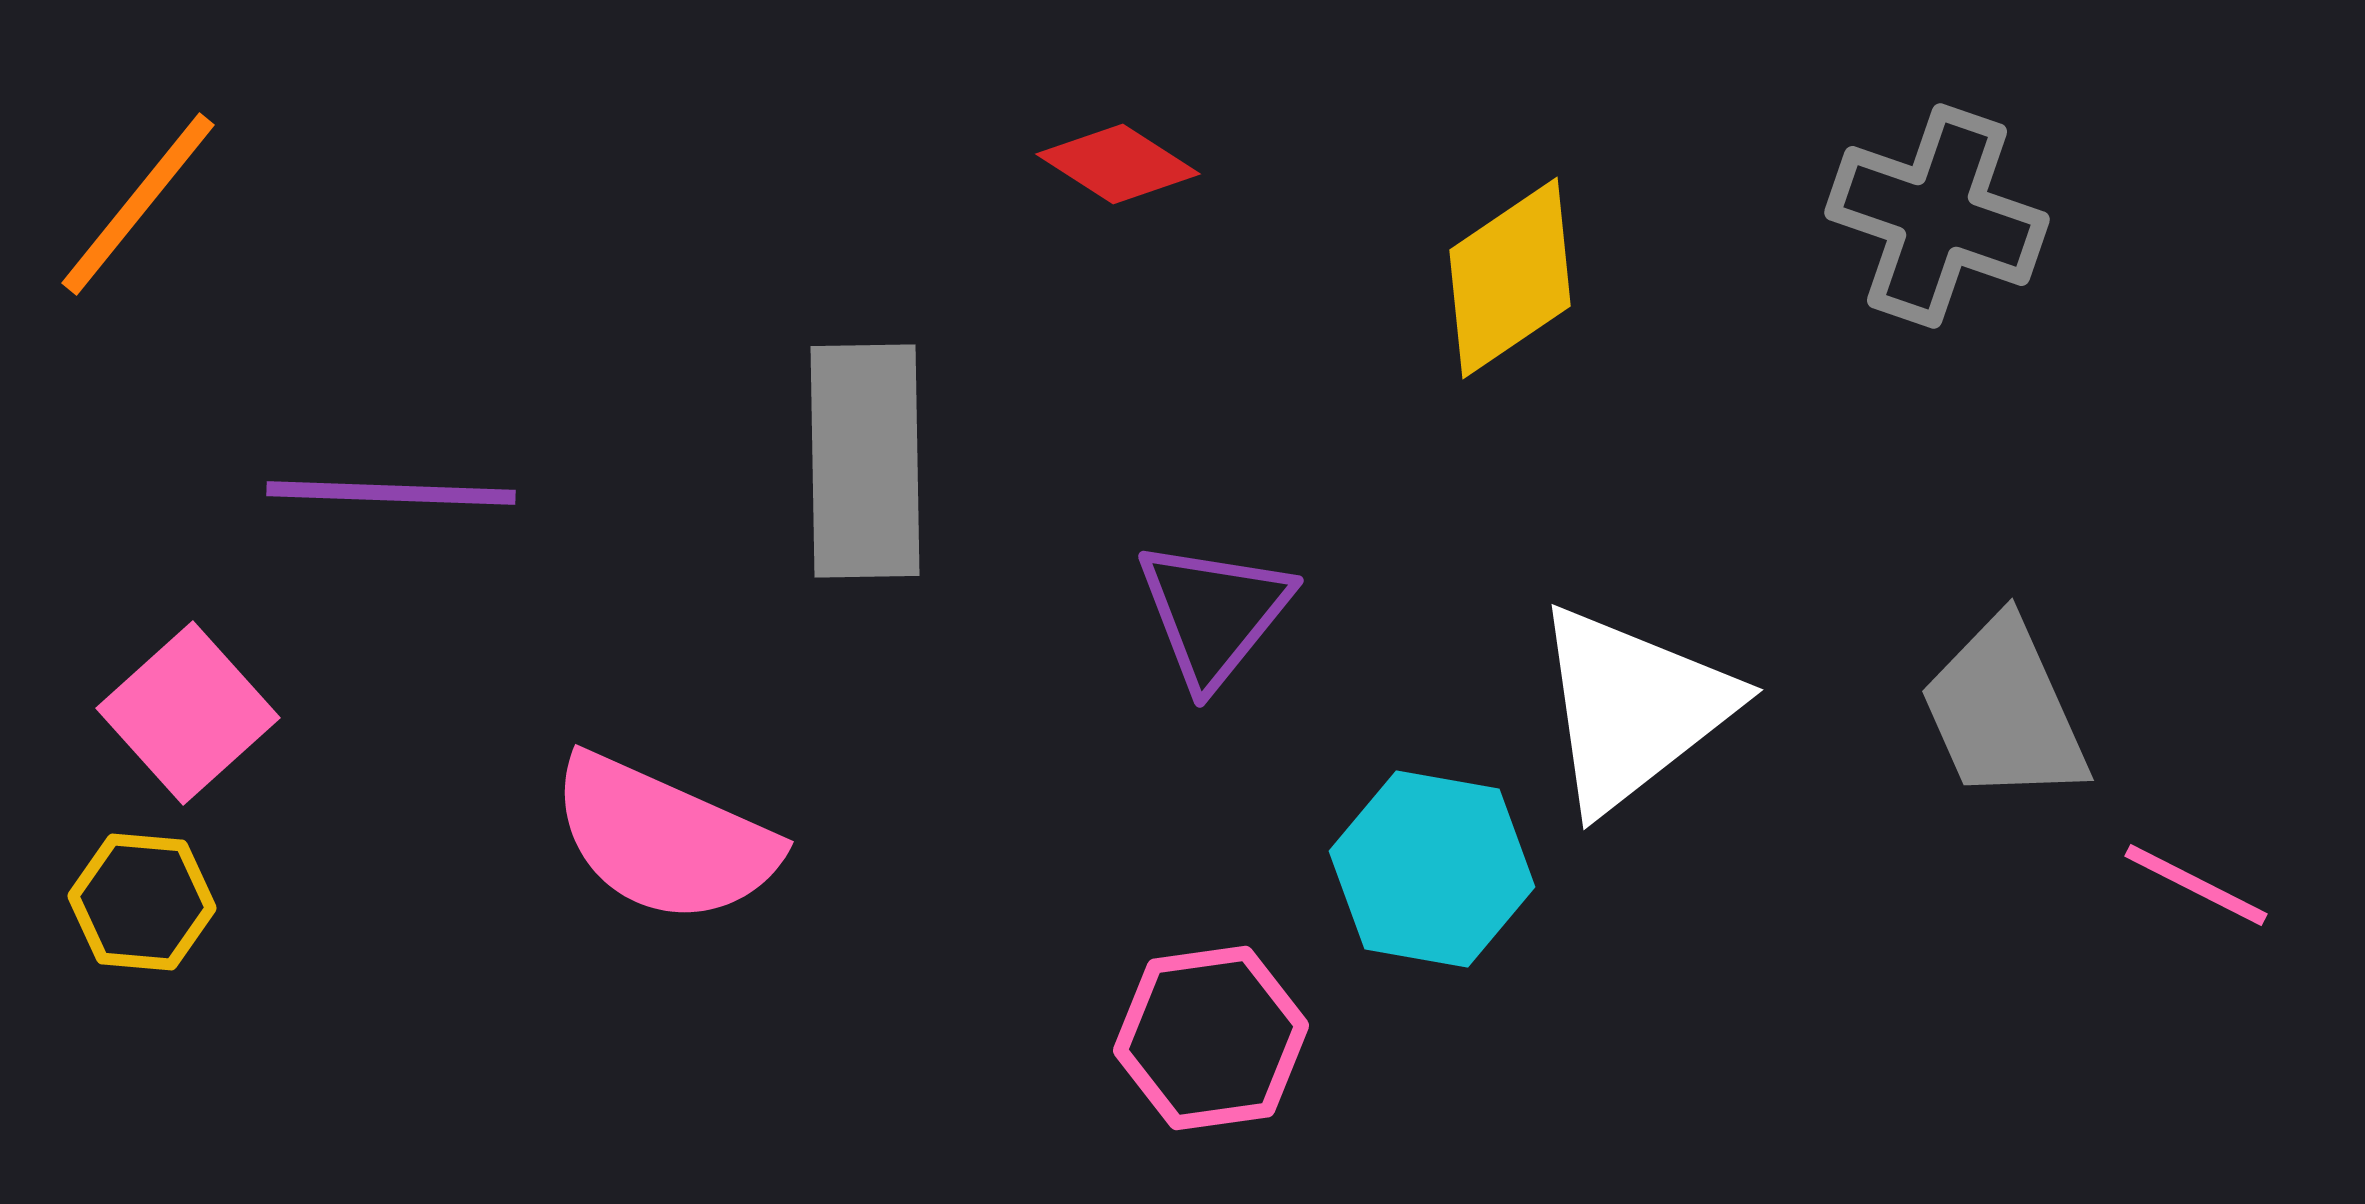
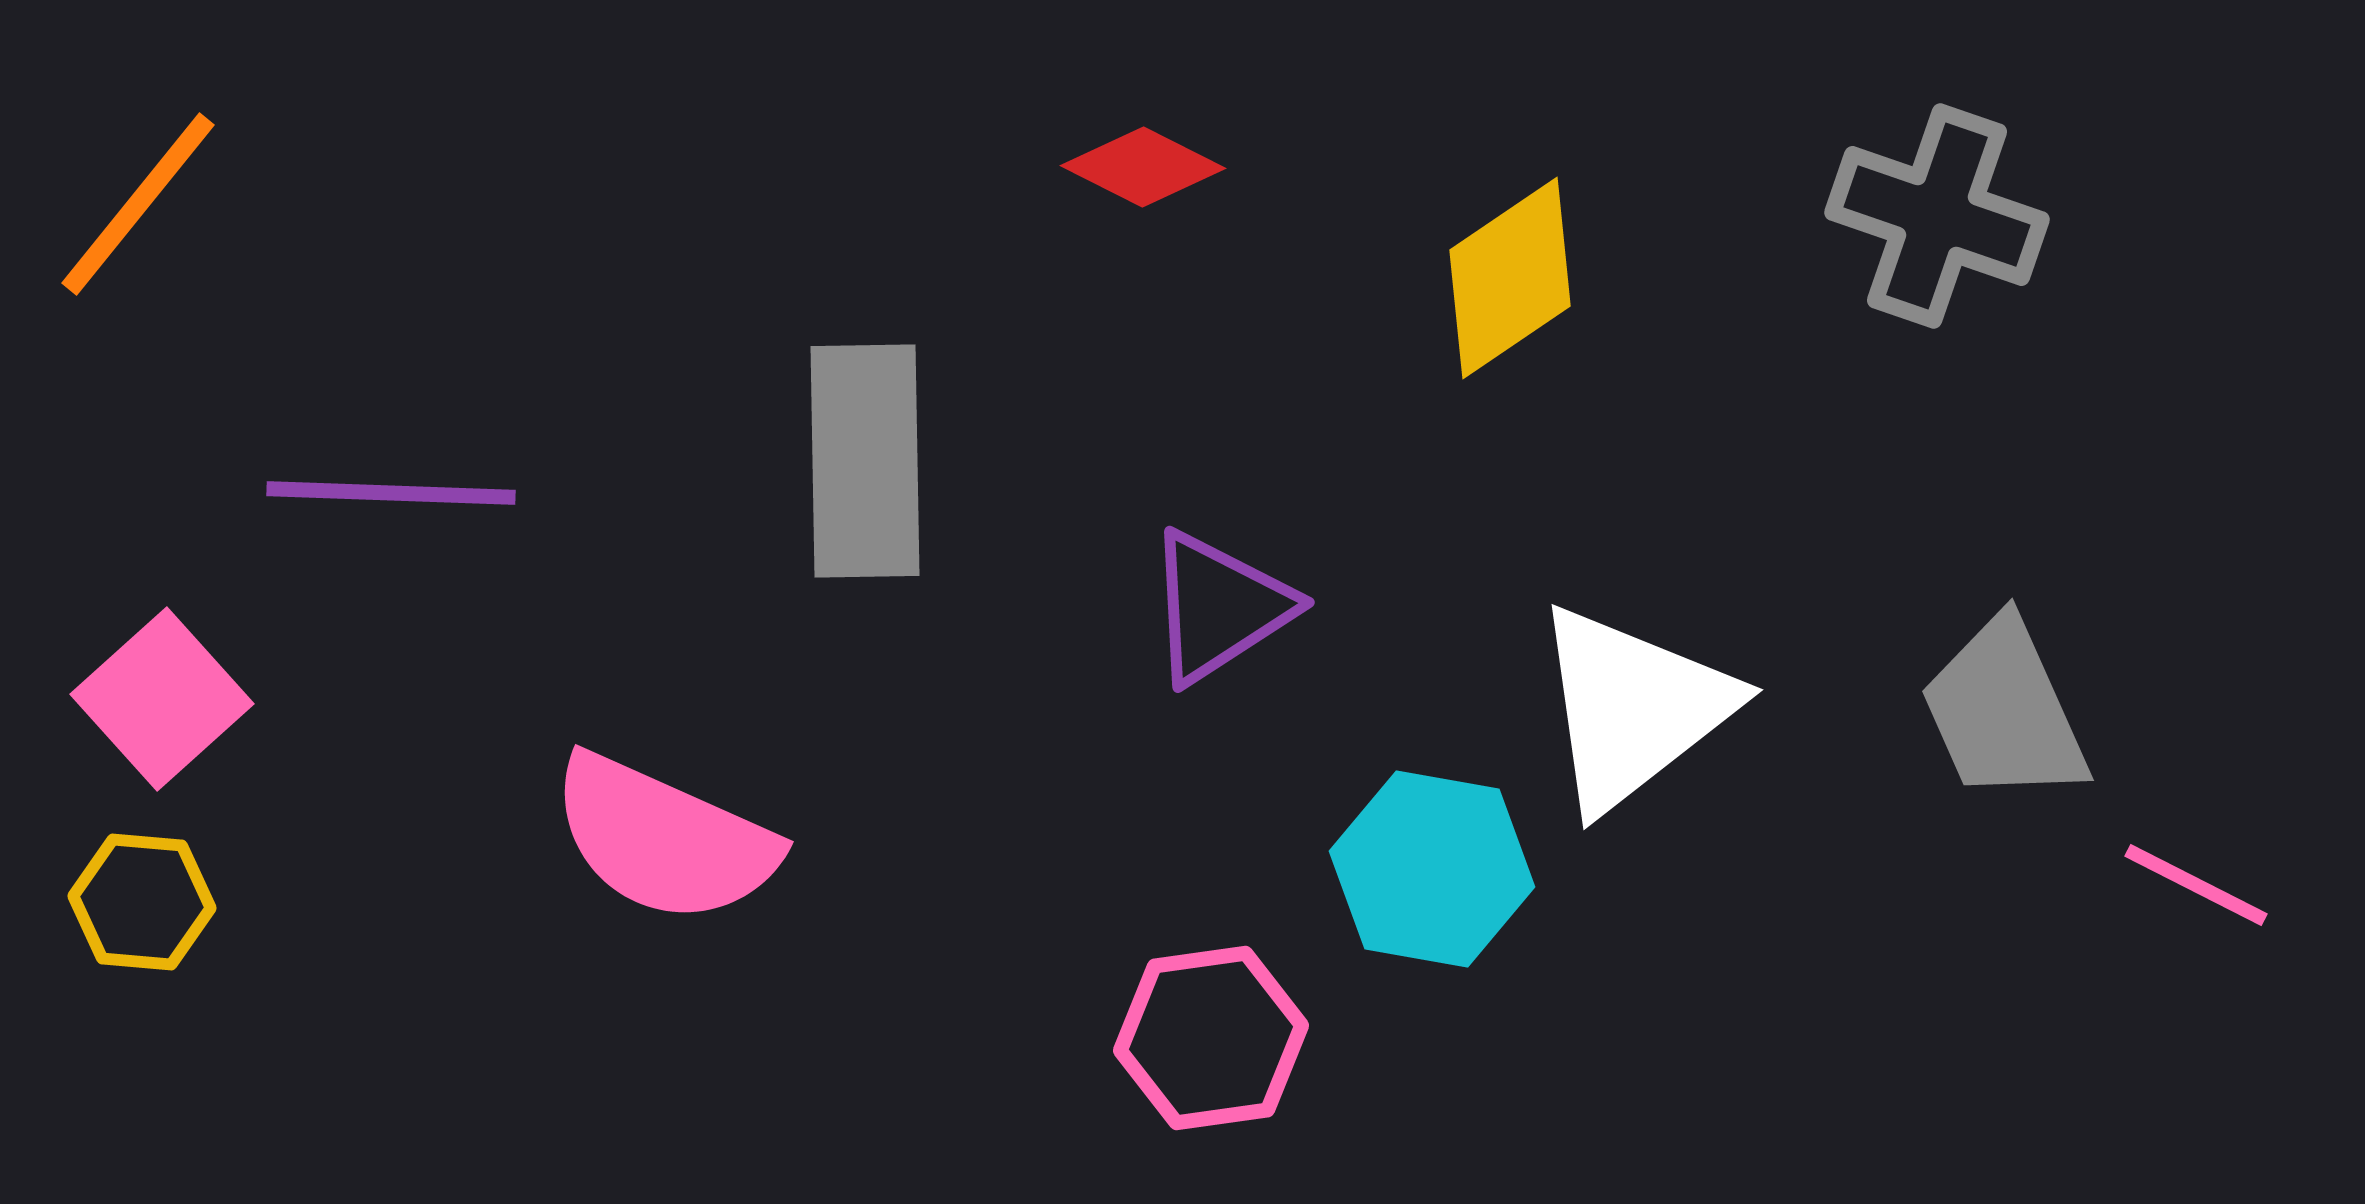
red diamond: moved 25 px right, 3 px down; rotated 6 degrees counterclockwise
purple triangle: moved 5 px right, 6 px up; rotated 18 degrees clockwise
pink square: moved 26 px left, 14 px up
